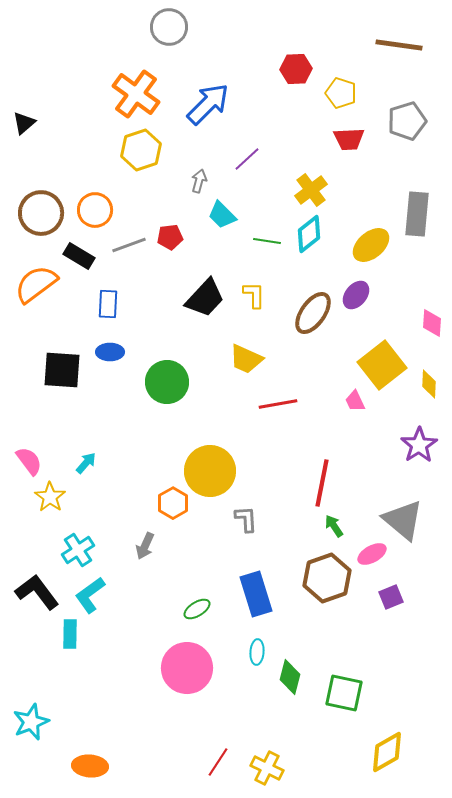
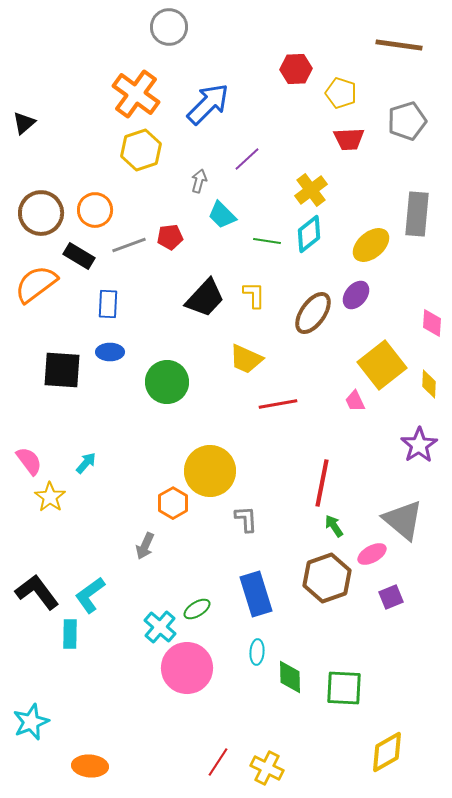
cyan cross at (78, 550): moved 82 px right, 77 px down; rotated 16 degrees counterclockwise
green diamond at (290, 677): rotated 16 degrees counterclockwise
green square at (344, 693): moved 5 px up; rotated 9 degrees counterclockwise
